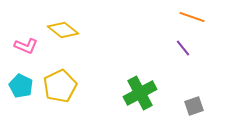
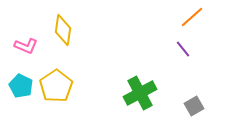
orange line: rotated 60 degrees counterclockwise
yellow diamond: rotated 60 degrees clockwise
purple line: moved 1 px down
yellow pentagon: moved 4 px left; rotated 8 degrees counterclockwise
gray square: rotated 12 degrees counterclockwise
